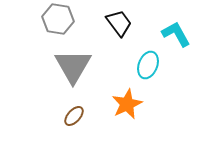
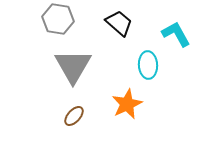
black trapezoid: rotated 12 degrees counterclockwise
cyan ellipse: rotated 24 degrees counterclockwise
